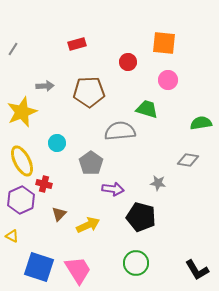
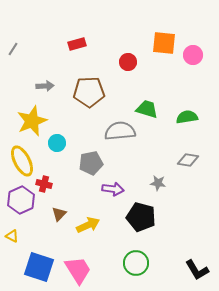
pink circle: moved 25 px right, 25 px up
yellow star: moved 10 px right, 9 px down
green semicircle: moved 14 px left, 6 px up
gray pentagon: rotated 25 degrees clockwise
